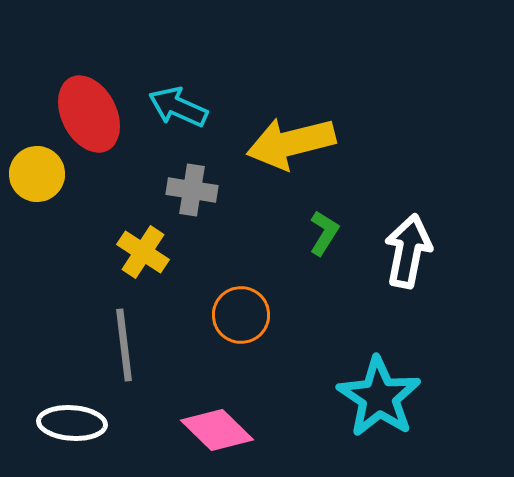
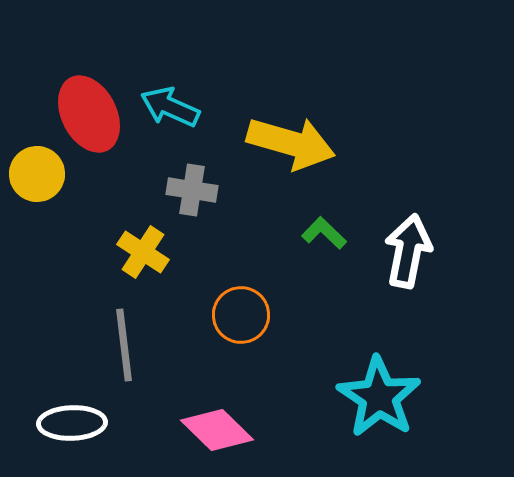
cyan arrow: moved 8 px left
yellow arrow: rotated 150 degrees counterclockwise
green L-shape: rotated 78 degrees counterclockwise
white ellipse: rotated 6 degrees counterclockwise
